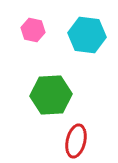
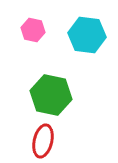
green hexagon: rotated 15 degrees clockwise
red ellipse: moved 33 px left
